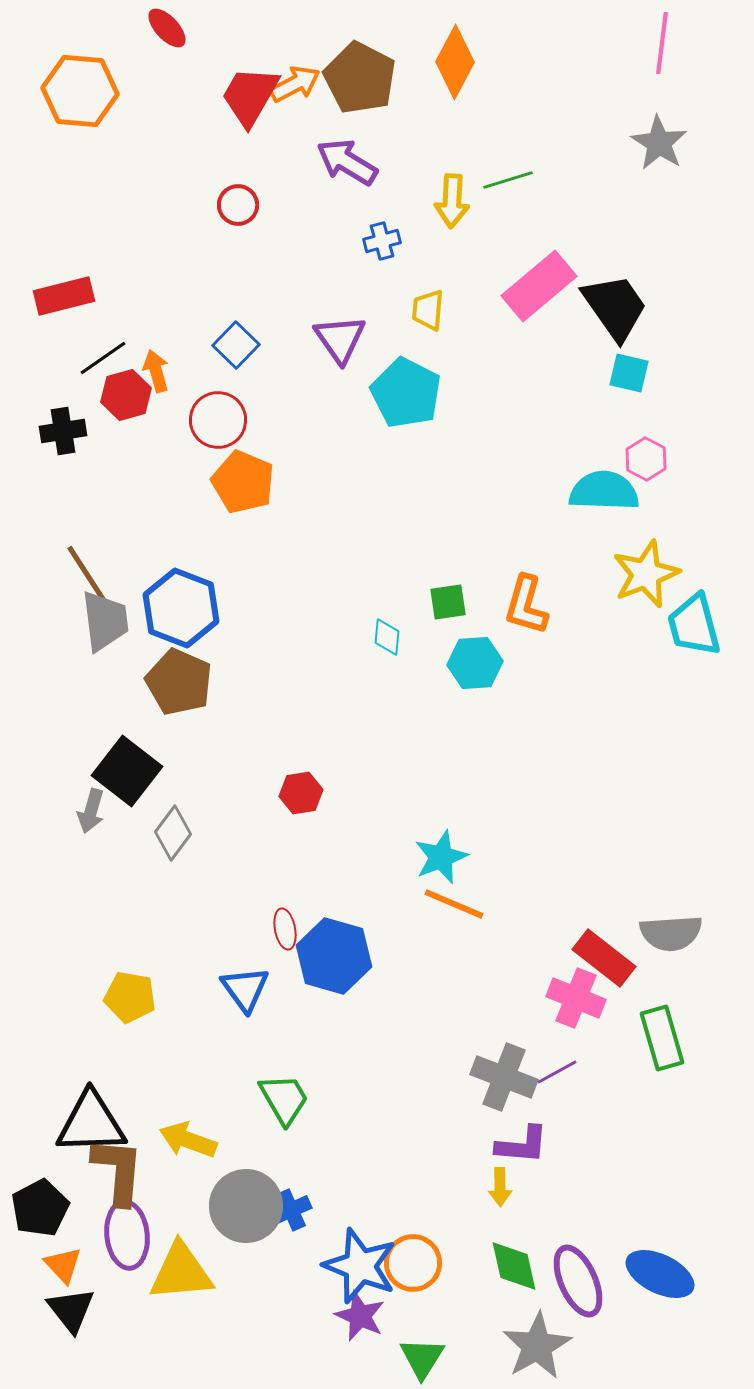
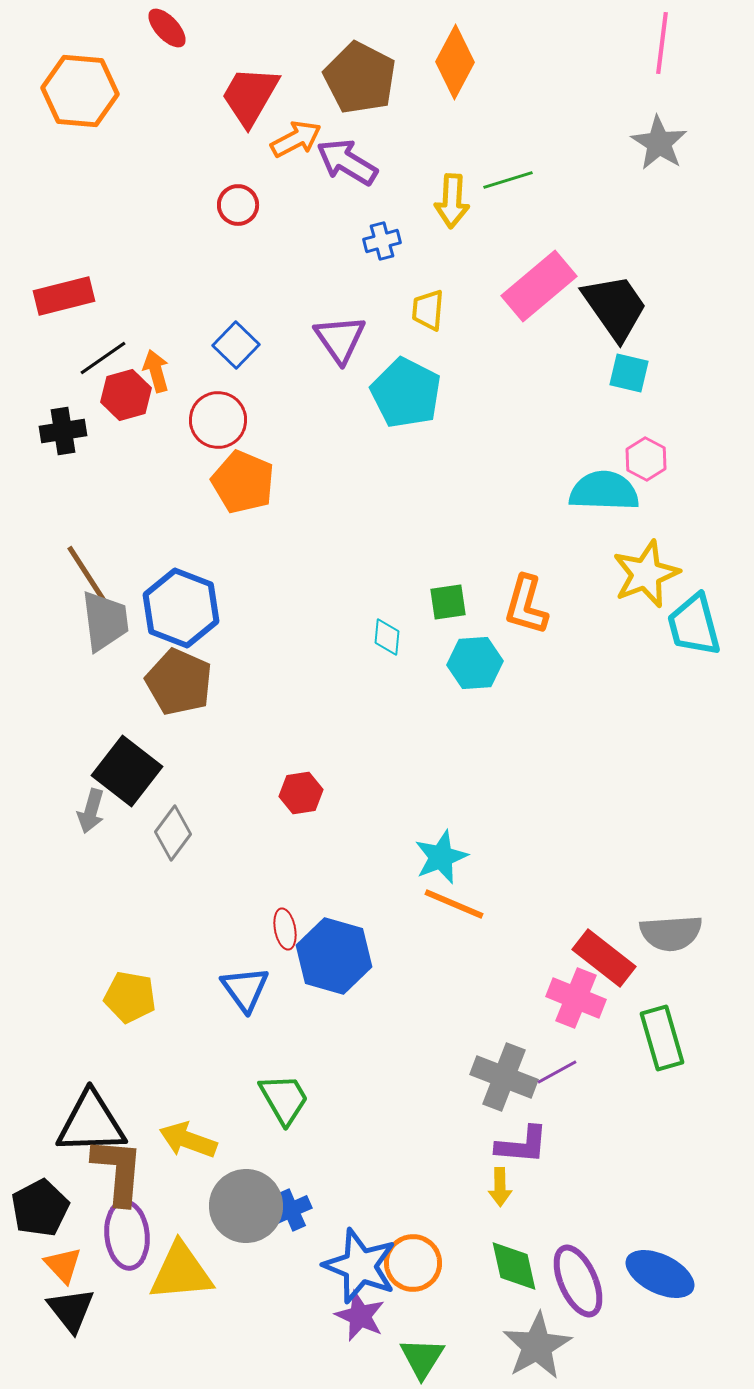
orange arrow at (295, 84): moved 1 px right, 55 px down
